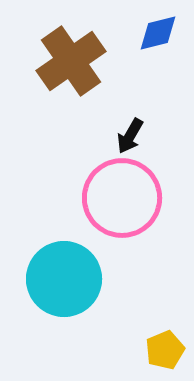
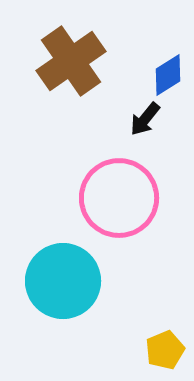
blue diamond: moved 10 px right, 42 px down; rotated 18 degrees counterclockwise
black arrow: moved 15 px right, 17 px up; rotated 9 degrees clockwise
pink circle: moved 3 px left
cyan circle: moved 1 px left, 2 px down
